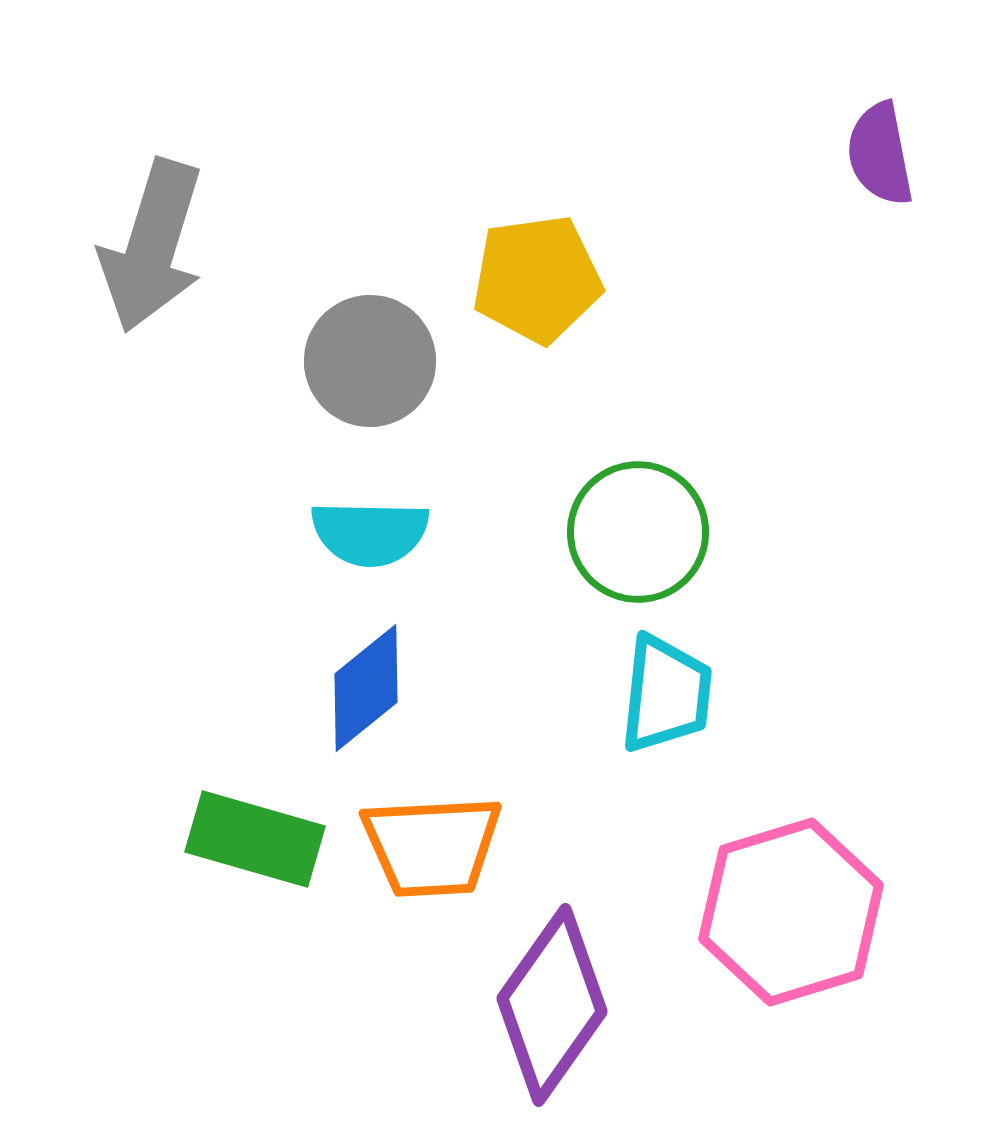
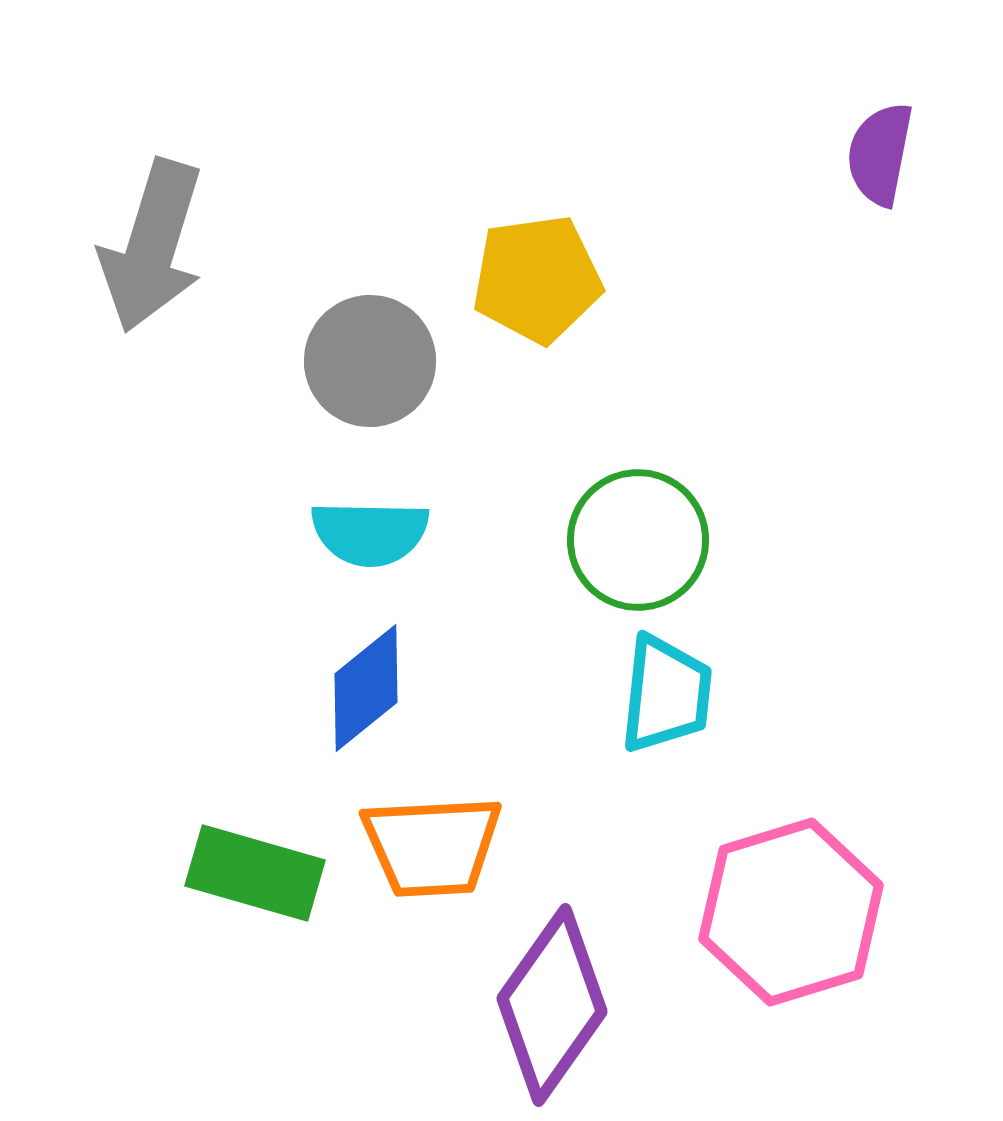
purple semicircle: rotated 22 degrees clockwise
green circle: moved 8 px down
green rectangle: moved 34 px down
